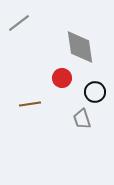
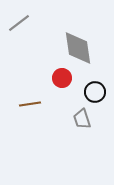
gray diamond: moved 2 px left, 1 px down
